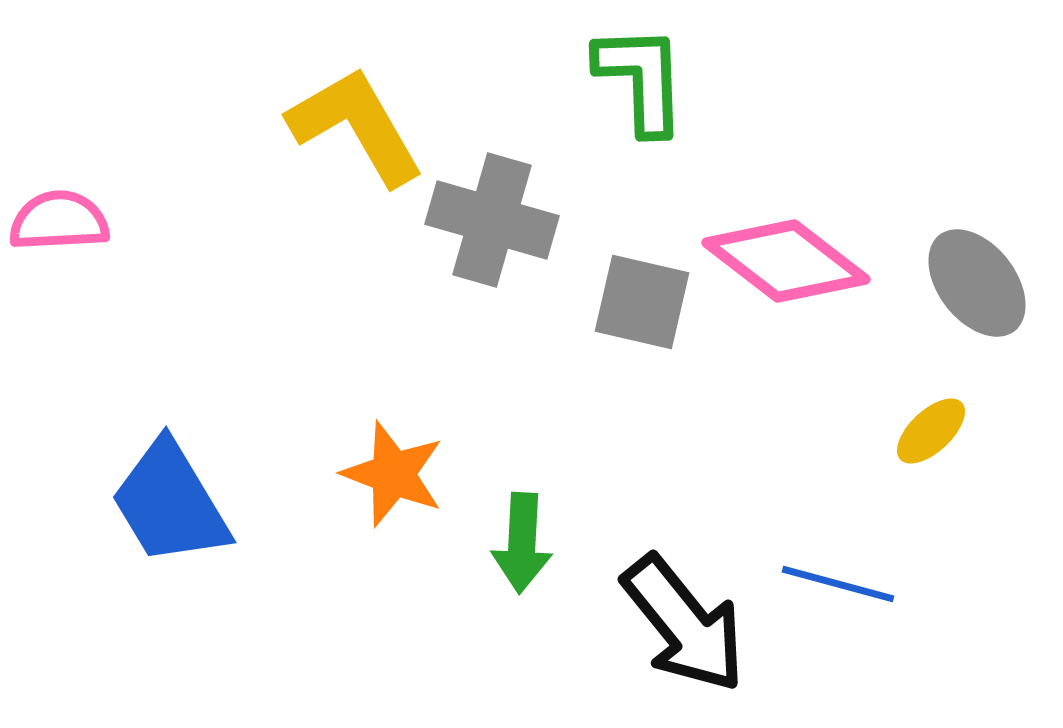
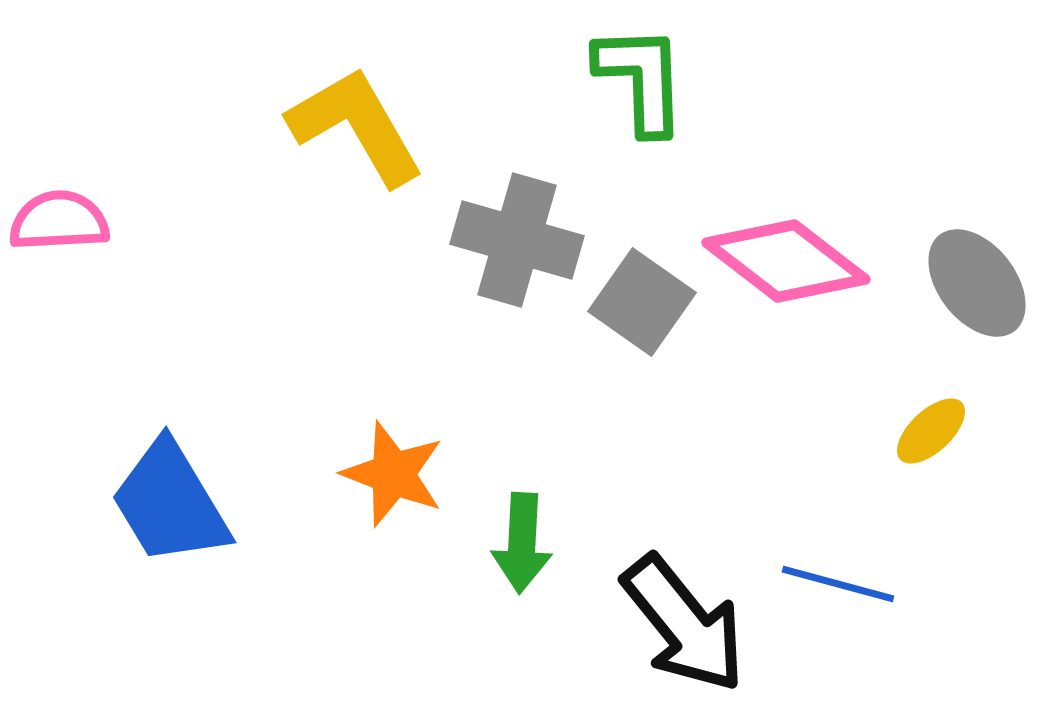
gray cross: moved 25 px right, 20 px down
gray square: rotated 22 degrees clockwise
